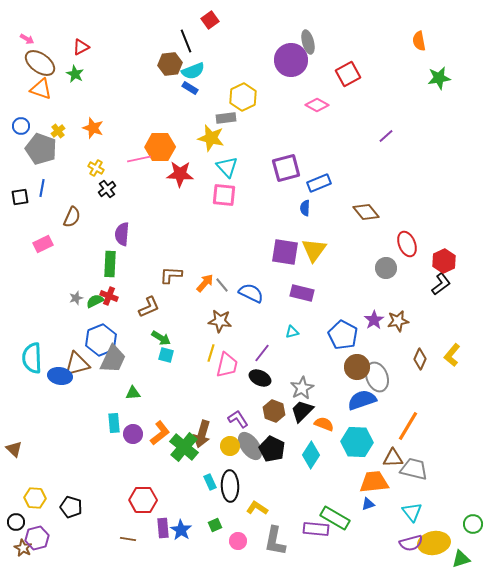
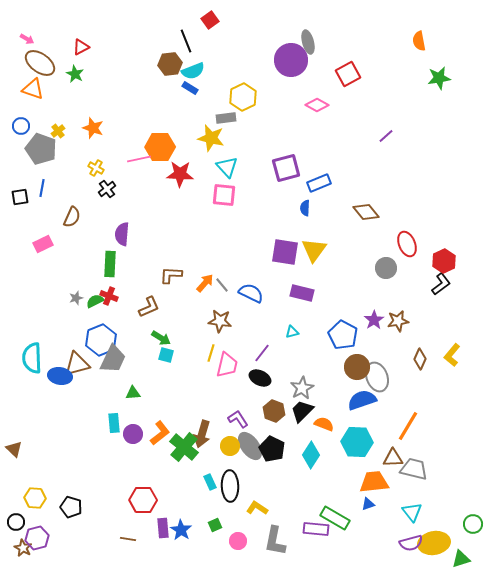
orange triangle at (41, 89): moved 8 px left
